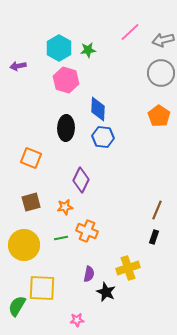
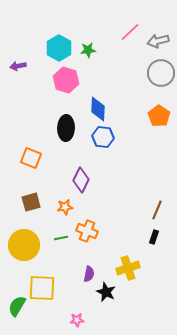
gray arrow: moved 5 px left, 1 px down
